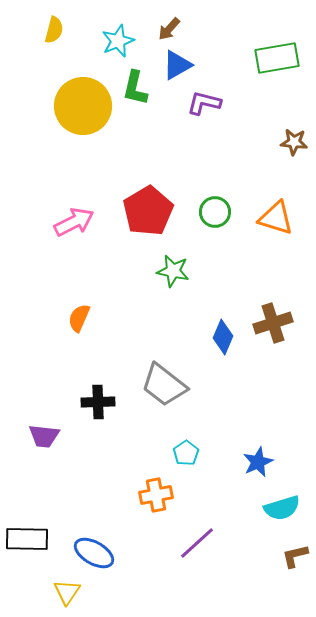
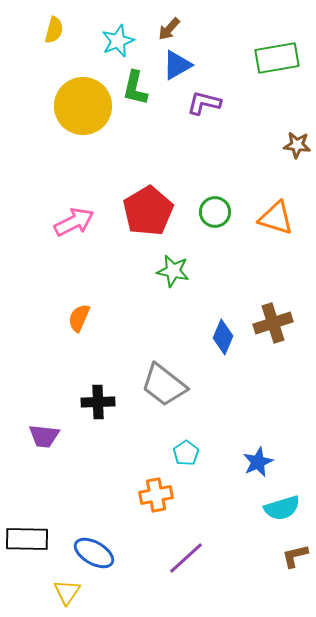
brown star: moved 3 px right, 3 px down
purple line: moved 11 px left, 15 px down
